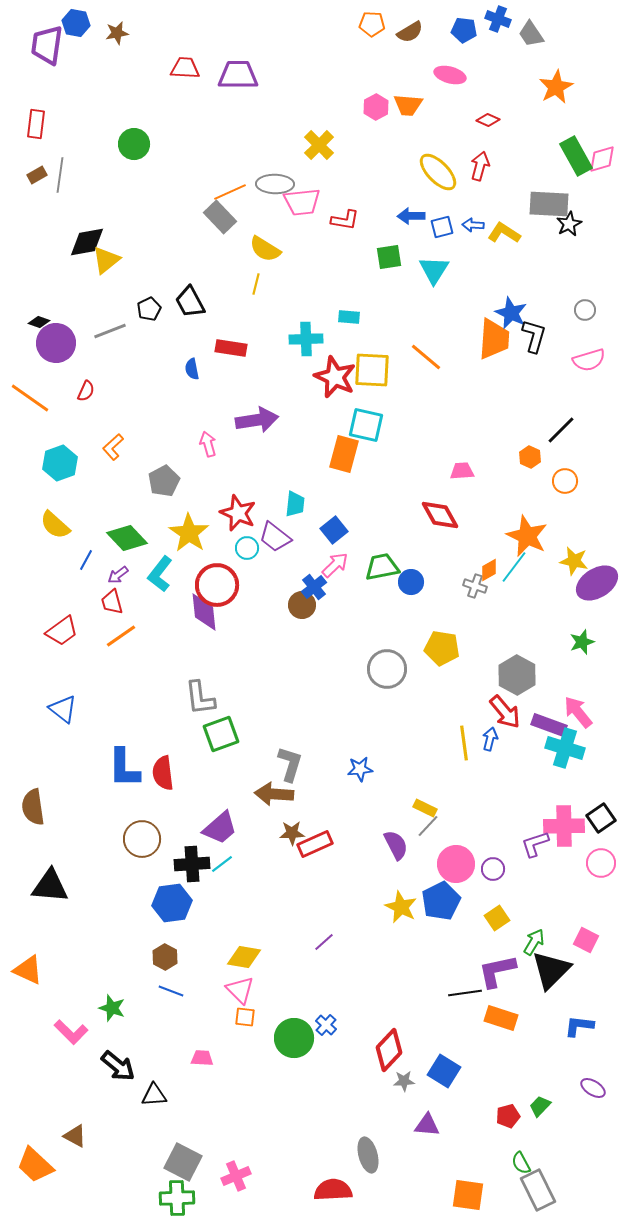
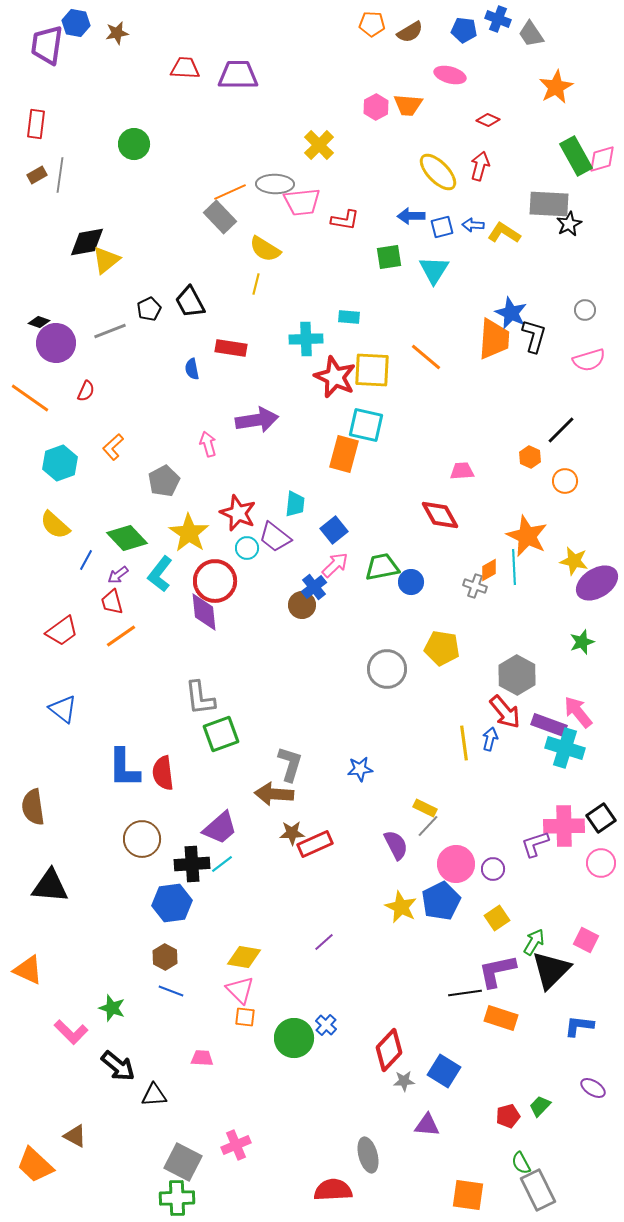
cyan line at (514, 567): rotated 40 degrees counterclockwise
red circle at (217, 585): moved 2 px left, 4 px up
pink cross at (236, 1176): moved 31 px up
